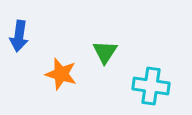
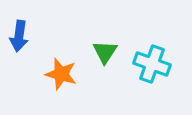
cyan cross: moved 1 px right, 22 px up; rotated 12 degrees clockwise
